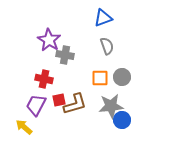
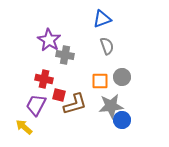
blue triangle: moved 1 px left, 1 px down
orange square: moved 3 px down
red square: moved 5 px up; rotated 24 degrees clockwise
